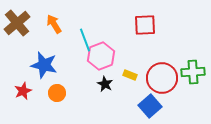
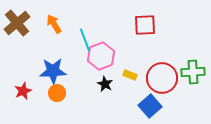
blue star: moved 9 px right, 6 px down; rotated 16 degrees counterclockwise
